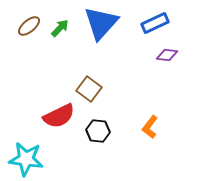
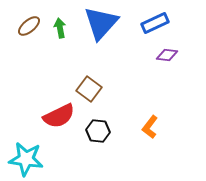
green arrow: rotated 54 degrees counterclockwise
